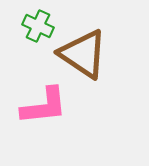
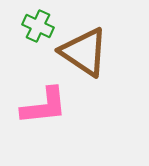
brown triangle: moved 1 px right, 2 px up
